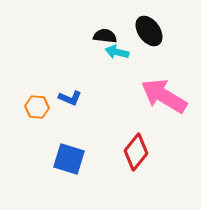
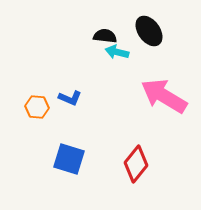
red diamond: moved 12 px down
